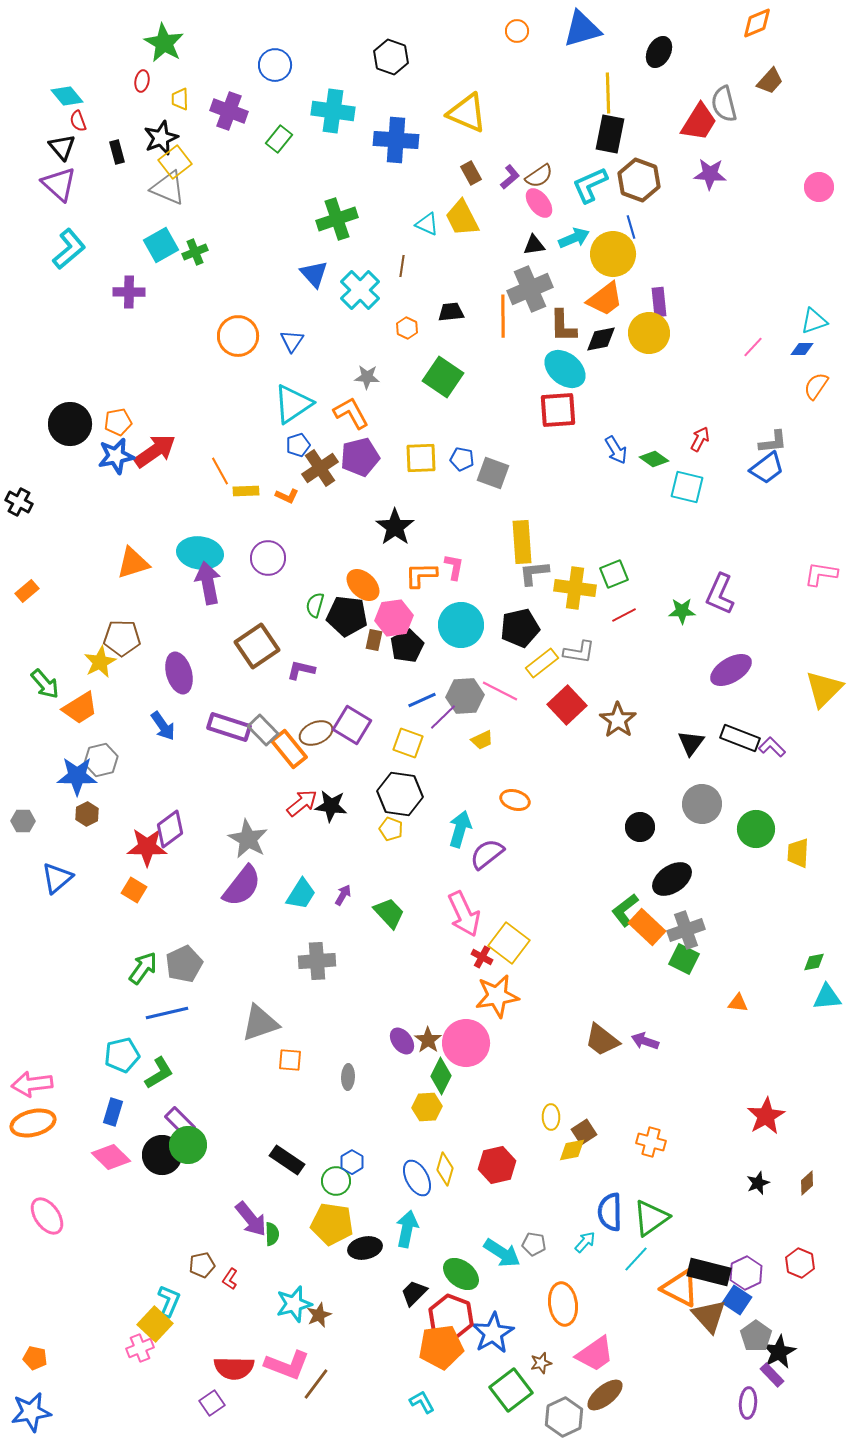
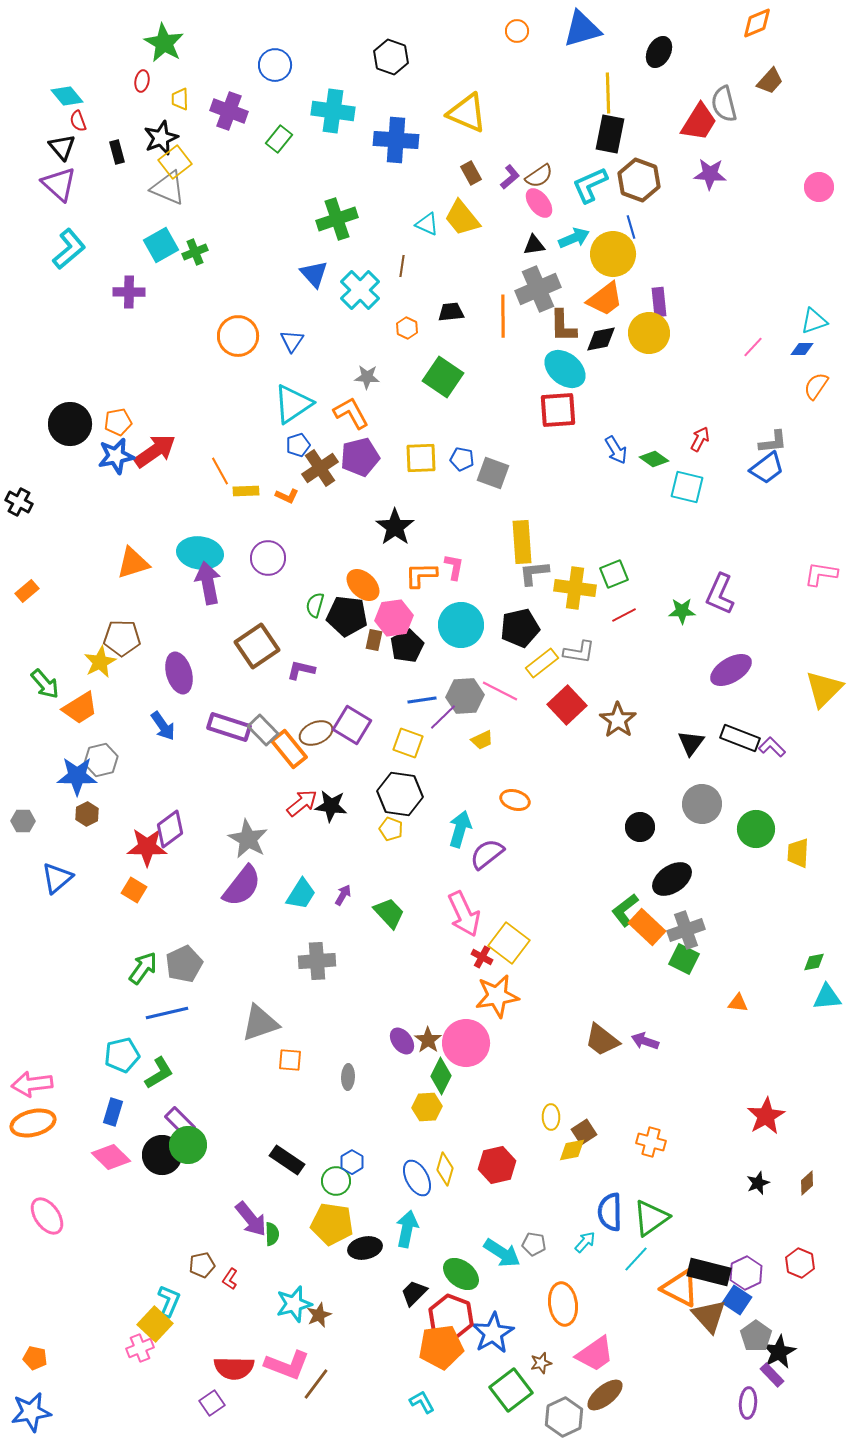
yellow trapezoid at (462, 218): rotated 12 degrees counterclockwise
gray cross at (530, 289): moved 8 px right
blue line at (422, 700): rotated 16 degrees clockwise
